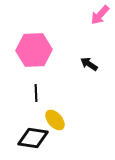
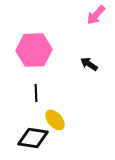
pink arrow: moved 4 px left
